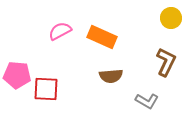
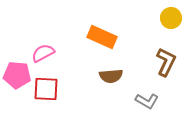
pink semicircle: moved 17 px left, 22 px down
